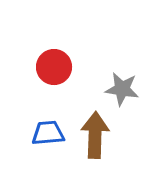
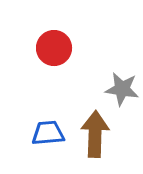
red circle: moved 19 px up
brown arrow: moved 1 px up
